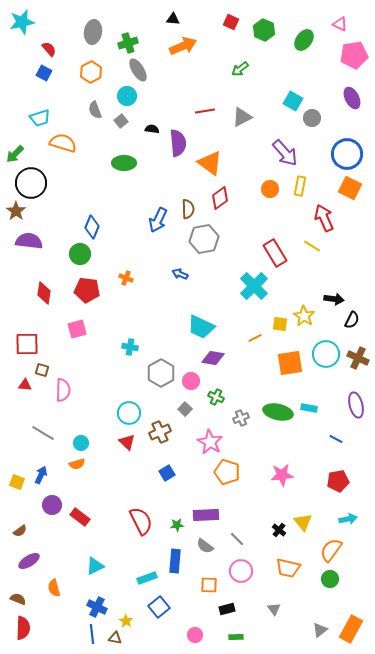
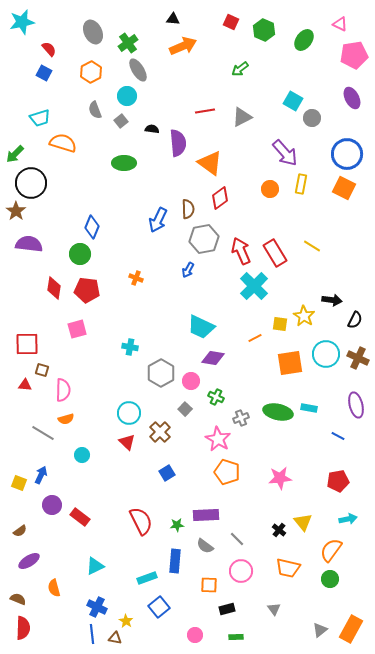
gray ellipse at (93, 32): rotated 35 degrees counterclockwise
green cross at (128, 43): rotated 18 degrees counterclockwise
yellow rectangle at (300, 186): moved 1 px right, 2 px up
orange square at (350, 188): moved 6 px left
red arrow at (324, 218): moved 83 px left, 33 px down
purple semicircle at (29, 241): moved 3 px down
blue arrow at (180, 274): moved 8 px right, 4 px up; rotated 84 degrees counterclockwise
orange cross at (126, 278): moved 10 px right
red diamond at (44, 293): moved 10 px right, 5 px up
black arrow at (334, 299): moved 2 px left, 1 px down
black semicircle at (352, 320): moved 3 px right
brown cross at (160, 432): rotated 20 degrees counterclockwise
blue line at (336, 439): moved 2 px right, 3 px up
pink star at (210, 442): moved 8 px right, 3 px up
cyan circle at (81, 443): moved 1 px right, 12 px down
orange semicircle at (77, 464): moved 11 px left, 45 px up
pink star at (282, 475): moved 2 px left, 3 px down
yellow square at (17, 482): moved 2 px right, 1 px down
